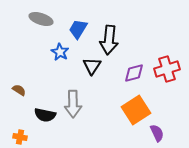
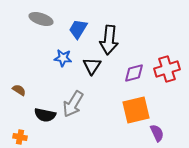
blue star: moved 3 px right, 6 px down; rotated 24 degrees counterclockwise
gray arrow: rotated 32 degrees clockwise
orange square: rotated 20 degrees clockwise
